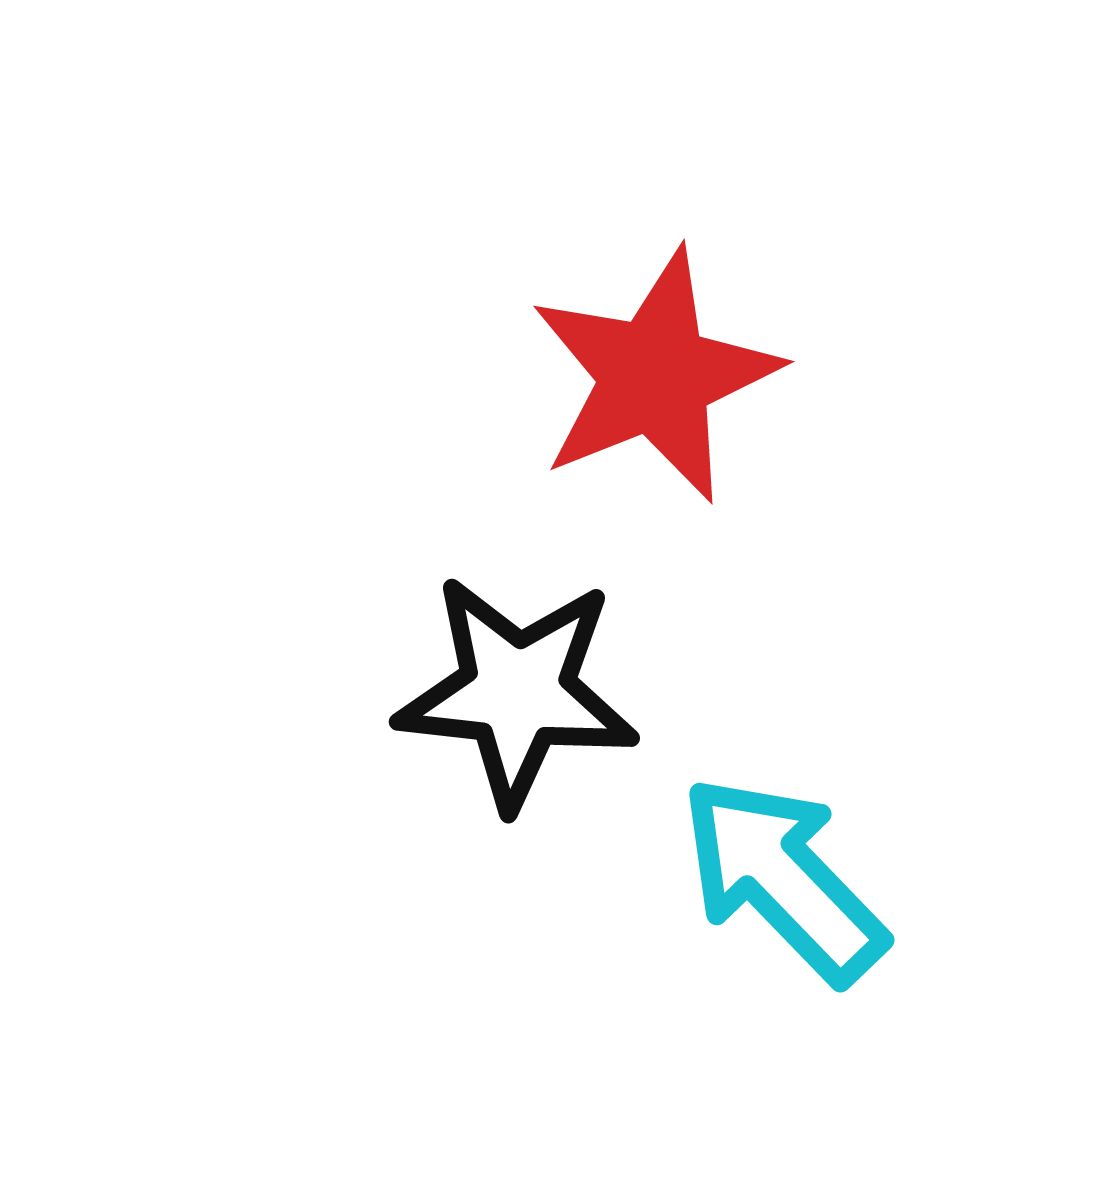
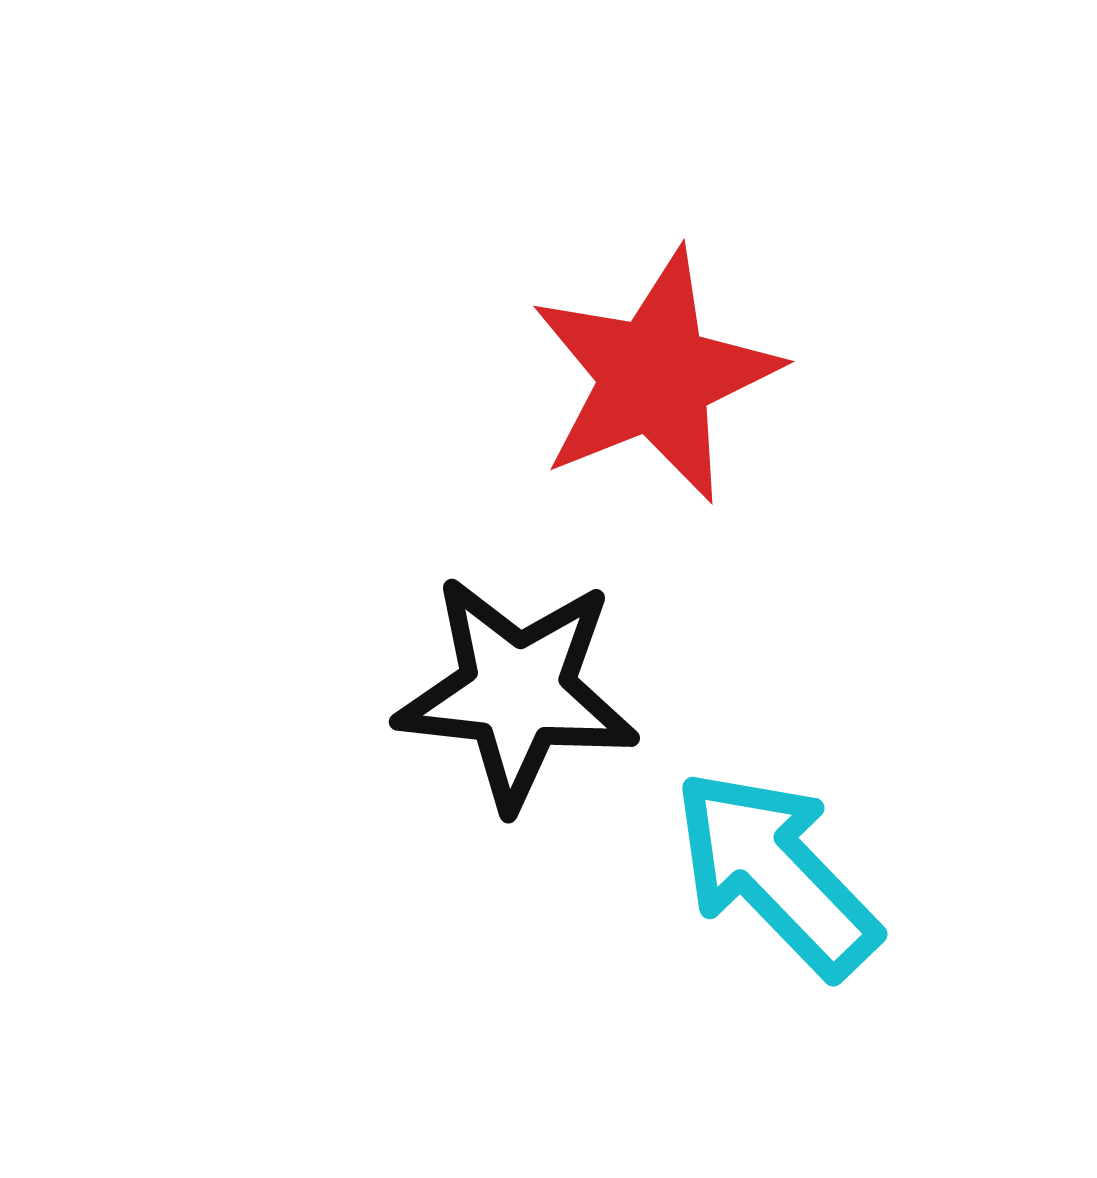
cyan arrow: moved 7 px left, 6 px up
